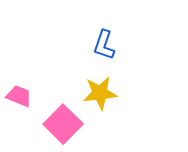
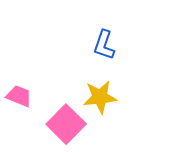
yellow star: moved 4 px down
pink square: moved 3 px right
